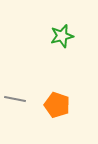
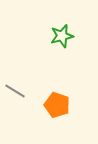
gray line: moved 8 px up; rotated 20 degrees clockwise
